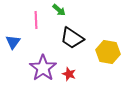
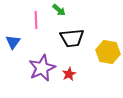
black trapezoid: rotated 40 degrees counterclockwise
purple star: moved 1 px left; rotated 12 degrees clockwise
red star: rotated 24 degrees clockwise
